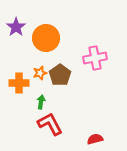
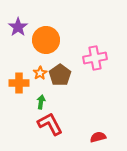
purple star: moved 2 px right
orange circle: moved 2 px down
orange star: rotated 16 degrees counterclockwise
red semicircle: moved 3 px right, 2 px up
